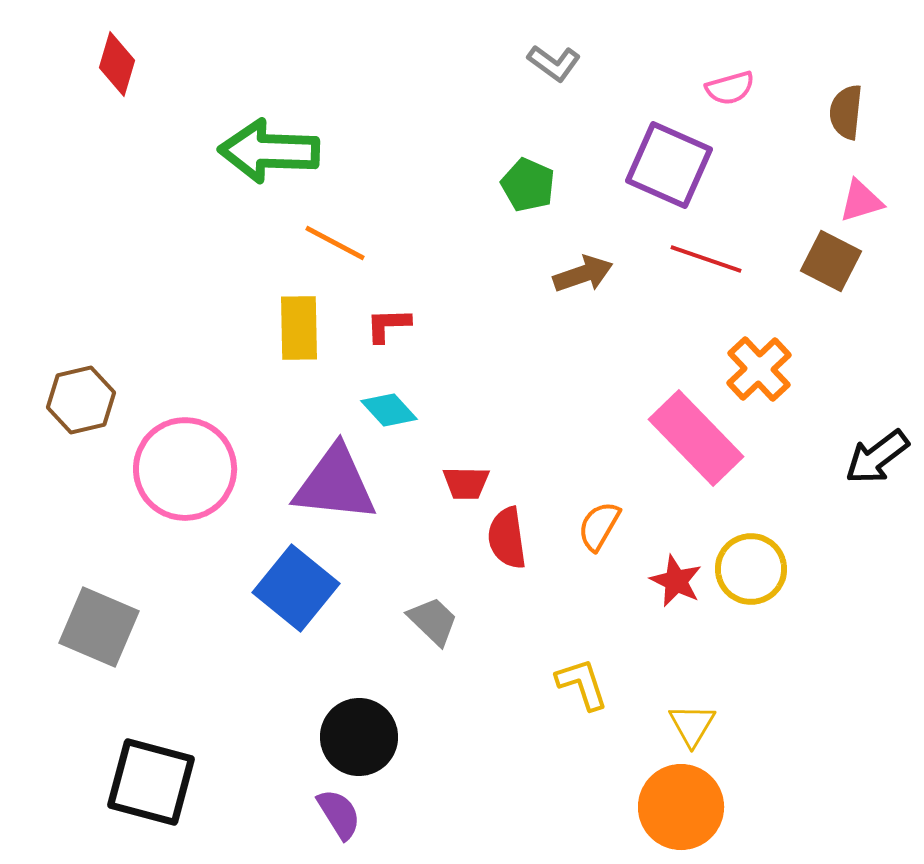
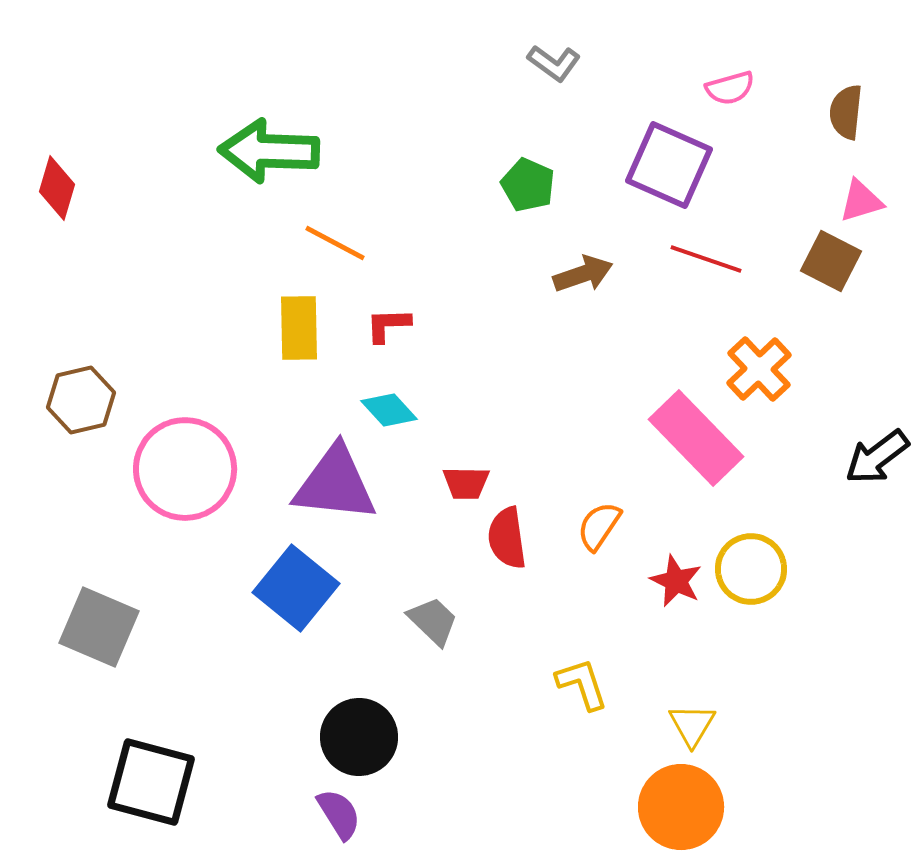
red diamond: moved 60 px left, 124 px down
orange semicircle: rotated 4 degrees clockwise
